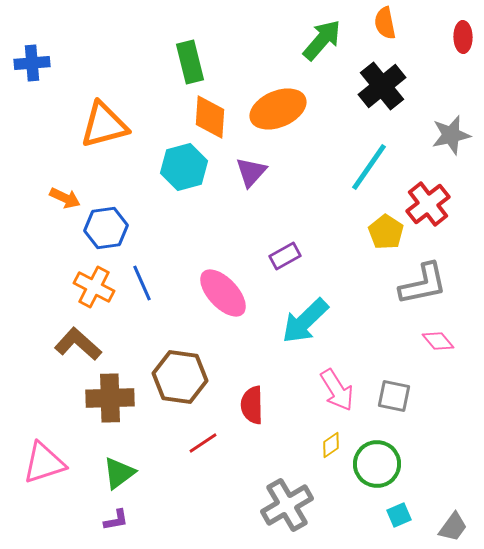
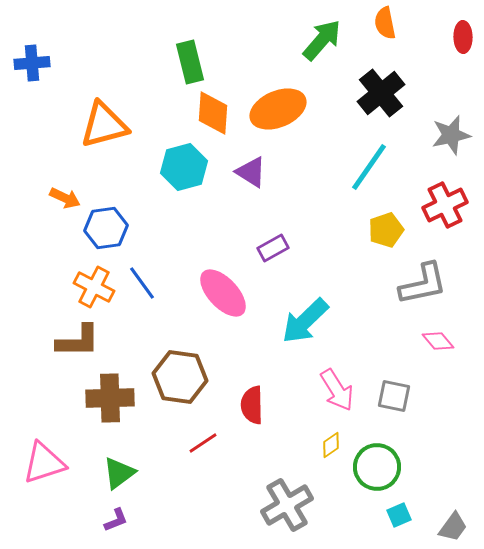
black cross: moved 1 px left, 7 px down
orange diamond: moved 3 px right, 4 px up
purple triangle: rotated 40 degrees counterclockwise
red cross: moved 17 px right, 1 px down; rotated 12 degrees clockwise
yellow pentagon: moved 2 px up; rotated 20 degrees clockwise
purple rectangle: moved 12 px left, 8 px up
blue line: rotated 12 degrees counterclockwise
brown L-shape: moved 3 px up; rotated 138 degrees clockwise
green circle: moved 3 px down
purple L-shape: rotated 12 degrees counterclockwise
